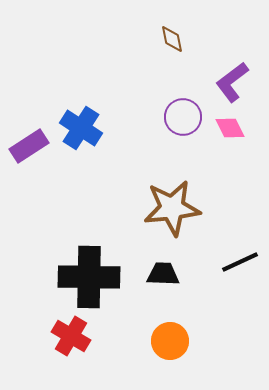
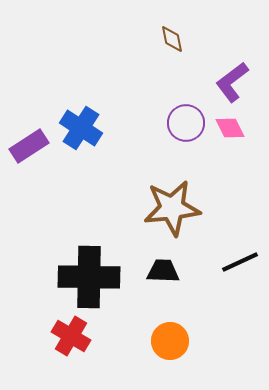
purple circle: moved 3 px right, 6 px down
black trapezoid: moved 3 px up
